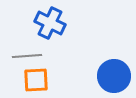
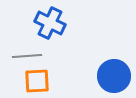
orange square: moved 1 px right, 1 px down
